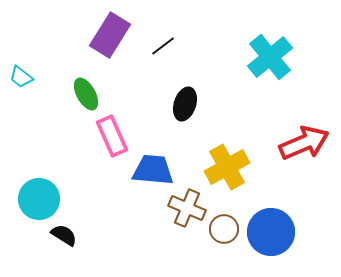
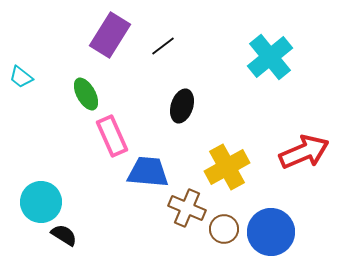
black ellipse: moved 3 px left, 2 px down
red arrow: moved 9 px down
blue trapezoid: moved 5 px left, 2 px down
cyan circle: moved 2 px right, 3 px down
